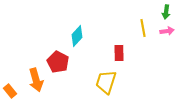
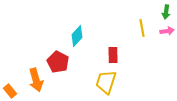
yellow line: moved 1 px left
red rectangle: moved 6 px left, 2 px down
